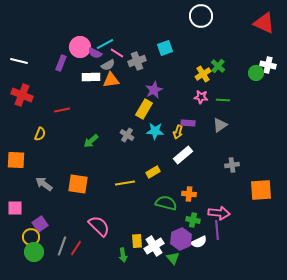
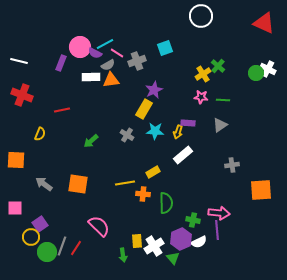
white cross at (268, 65): moved 4 px down; rotated 14 degrees clockwise
orange cross at (189, 194): moved 46 px left
green semicircle at (166, 203): rotated 75 degrees clockwise
green circle at (34, 252): moved 13 px right
